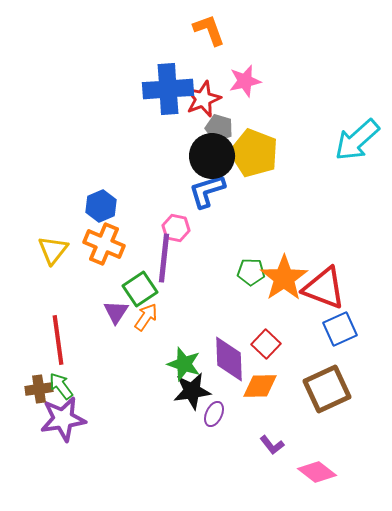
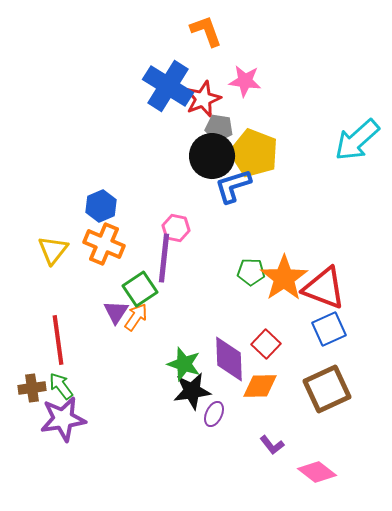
orange L-shape: moved 3 px left, 1 px down
pink star: rotated 20 degrees clockwise
blue cross: moved 3 px up; rotated 36 degrees clockwise
gray pentagon: rotated 8 degrees counterclockwise
blue L-shape: moved 26 px right, 5 px up
orange arrow: moved 10 px left
blue square: moved 11 px left
brown cross: moved 7 px left, 1 px up
